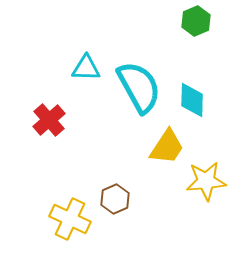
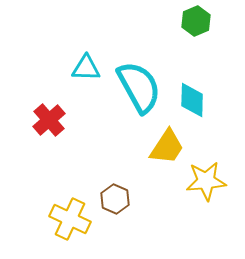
brown hexagon: rotated 12 degrees counterclockwise
